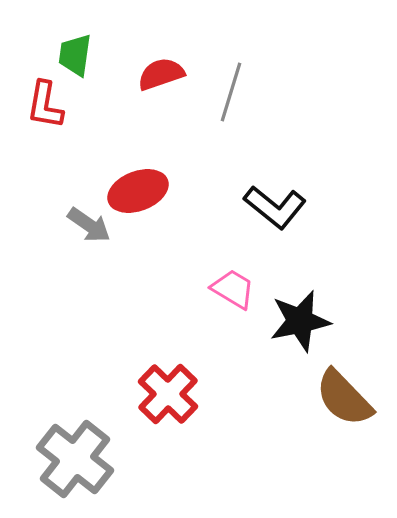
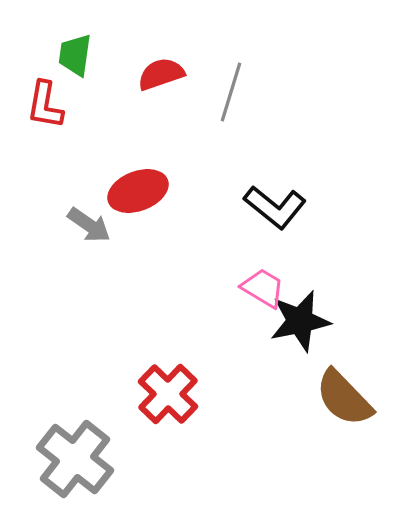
pink trapezoid: moved 30 px right, 1 px up
